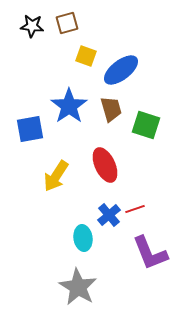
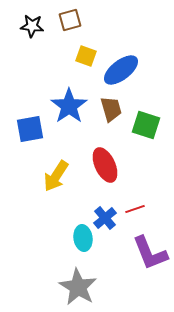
brown square: moved 3 px right, 3 px up
blue cross: moved 4 px left, 3 px down
